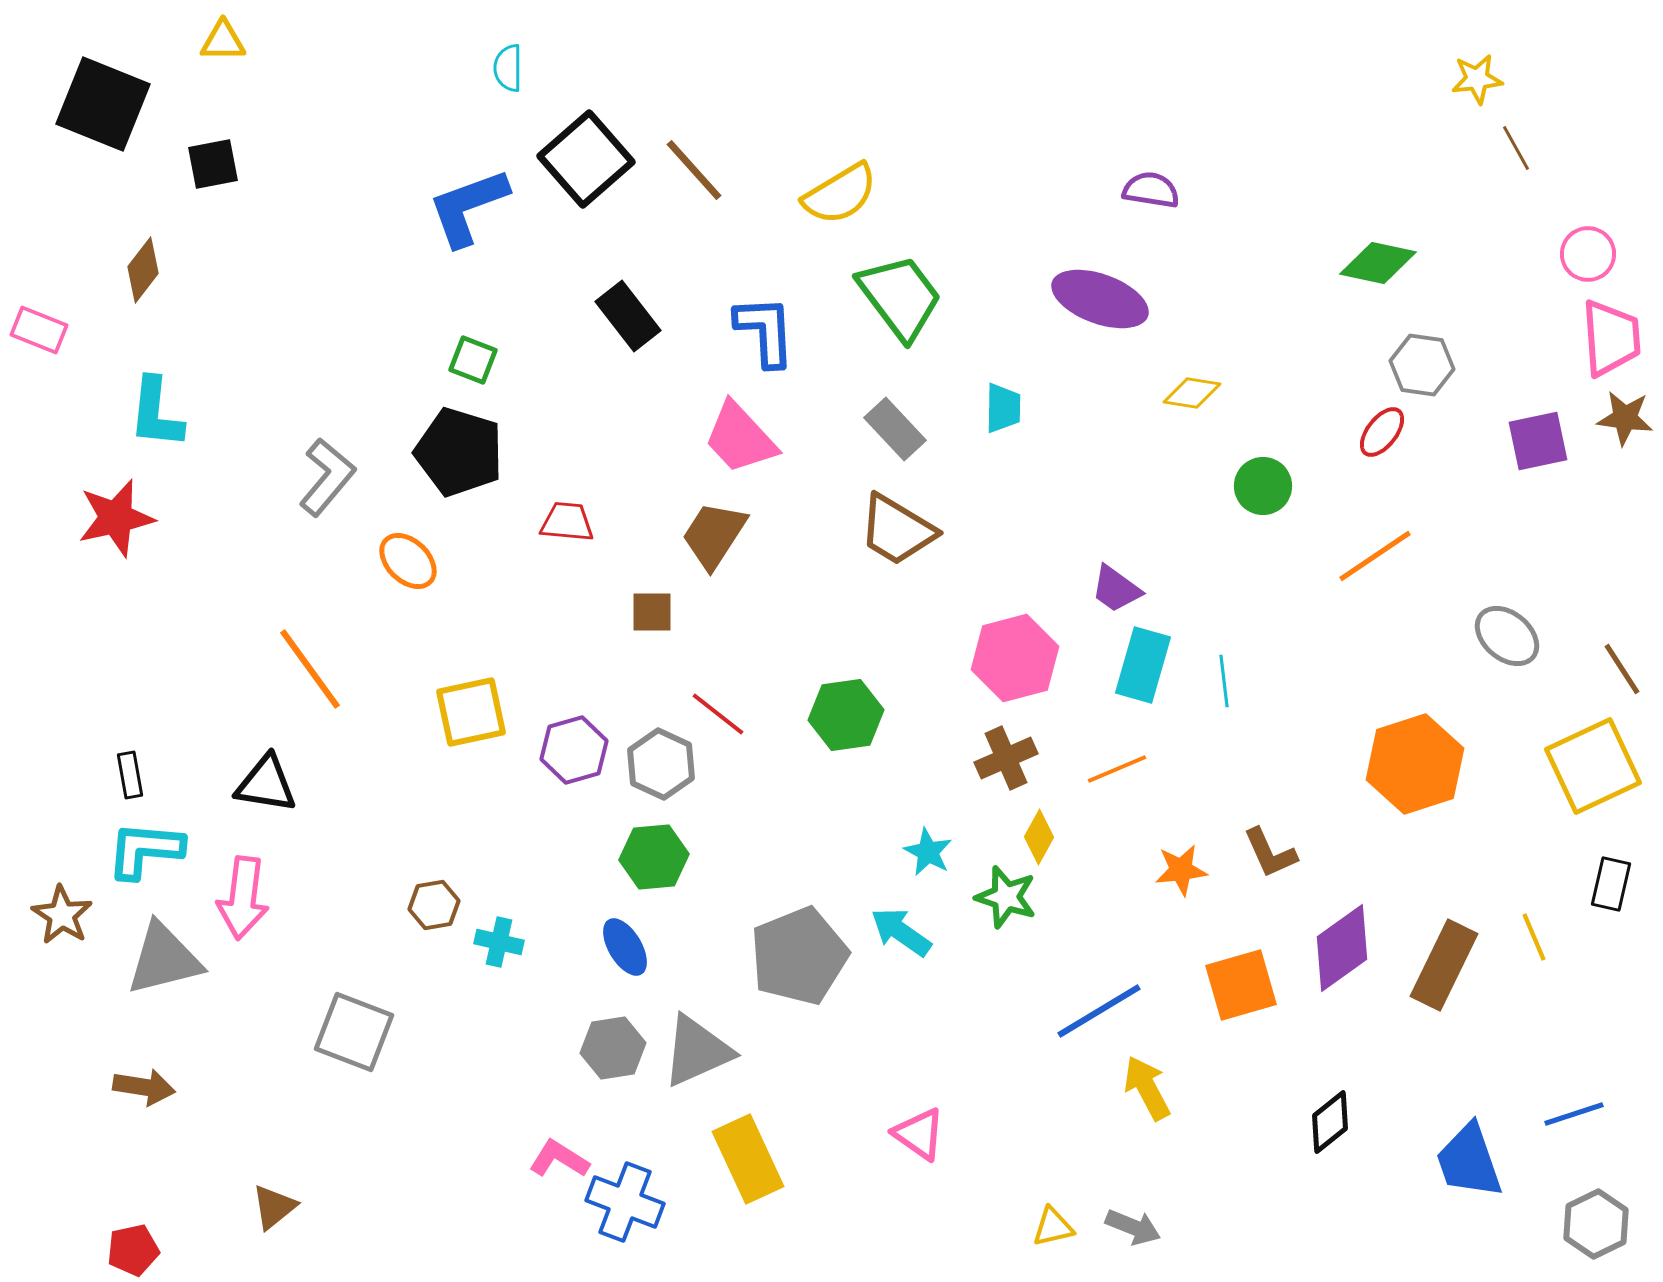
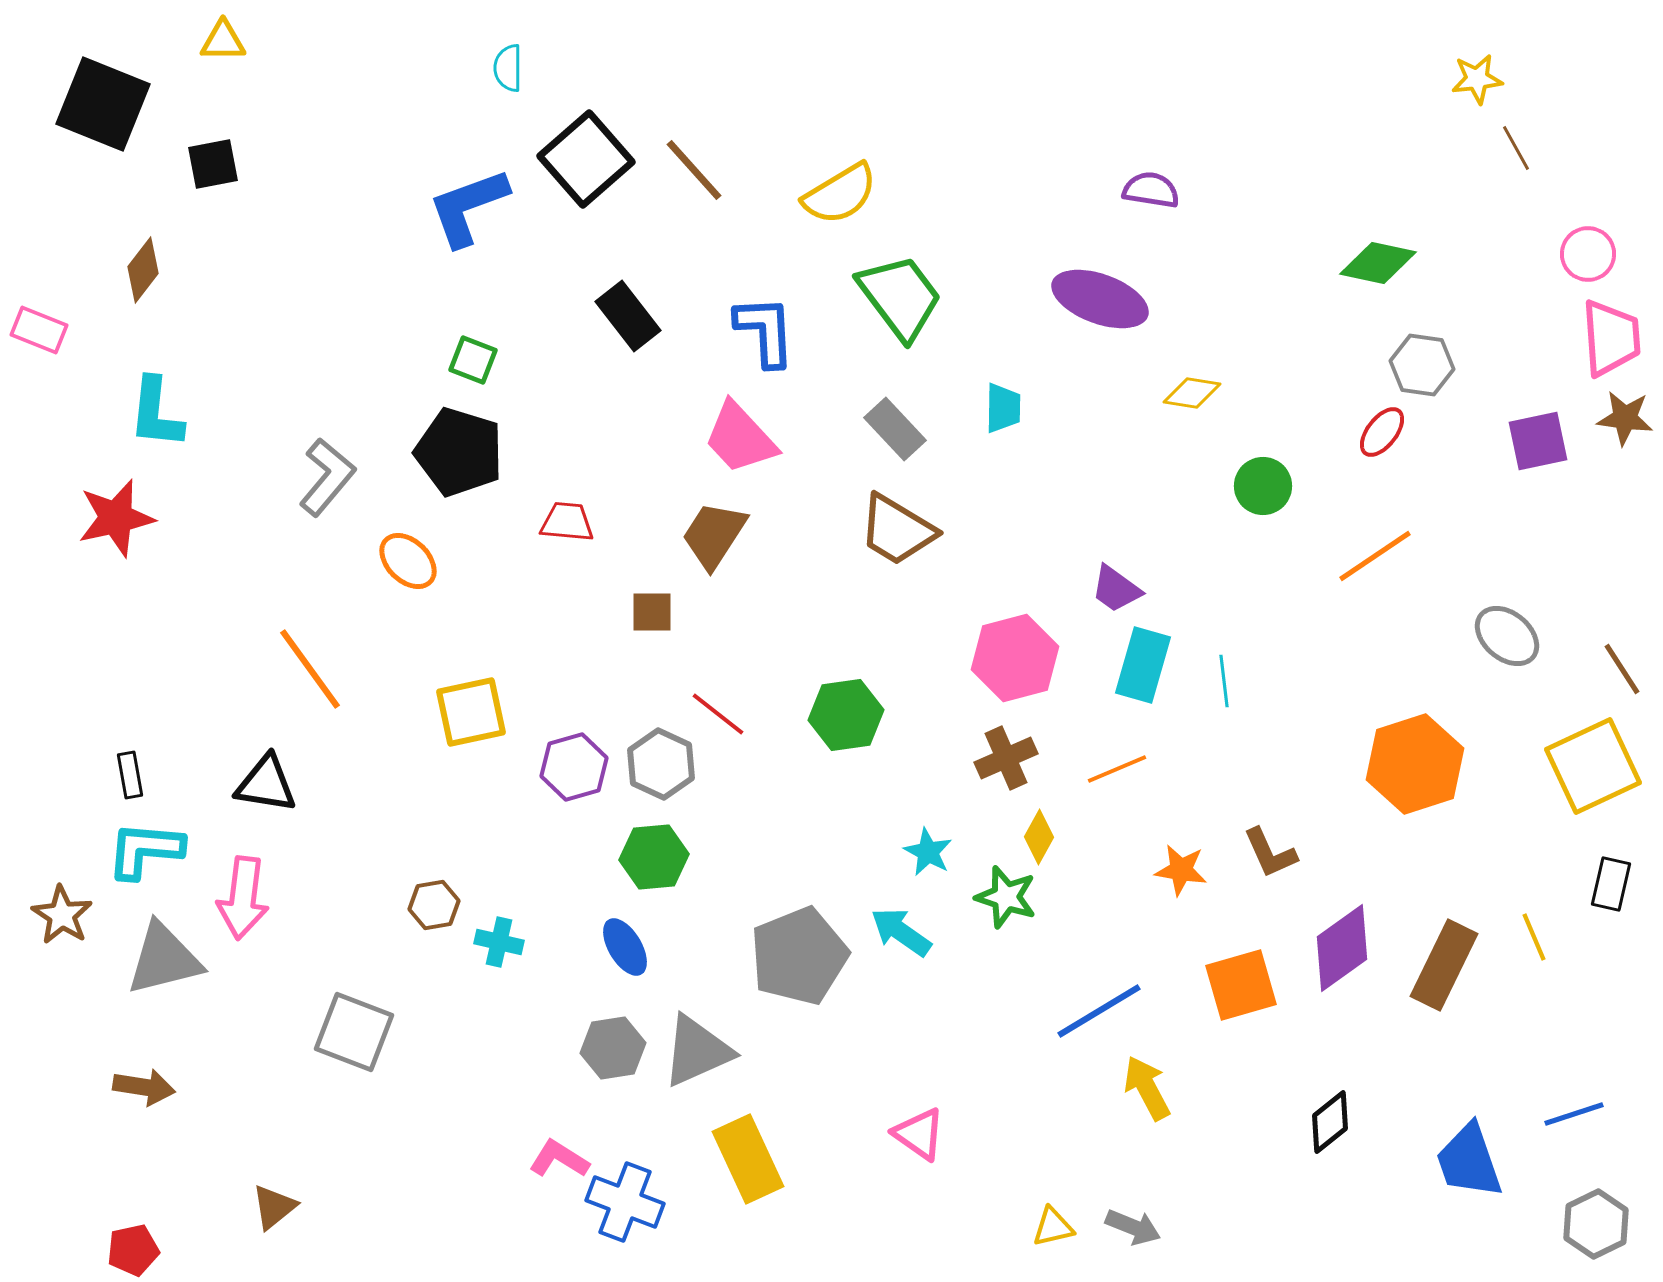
purple hexagon at (574, 750): moved 17 px down
orange star at (1181, 870): rotated 16 degrees clockwise
